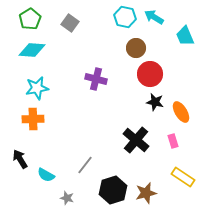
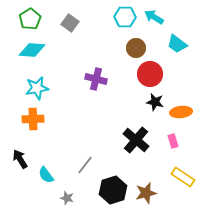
cyan hexagon: rotated 10 degrees counterclockwise
cyan trapezoid: moved 8 px left, 8 px down; rotated 30 degrees counterclockwise
orange ellipse: rotated 65 degrees counterclockwise
cyan semicircle: rotated 24 degrees clockwise
